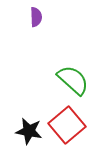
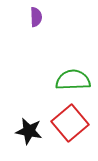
green semicircle: rotated 44 degrees counterclockwise
red square: moved 3 px right, 2 px up
